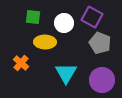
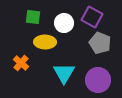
cyan triangle: moved 2 px left
purple circle: moved 4 px left
